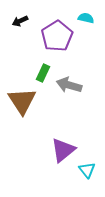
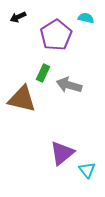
black arrow: moved 2 px left, 4 px up
purple pentagon: moved 1 px left, 1 px up
brown triangle: moved 2 px up; rotated 44 degrees counterclockwise
purple triangle: moved 1 px left, 3 px down
